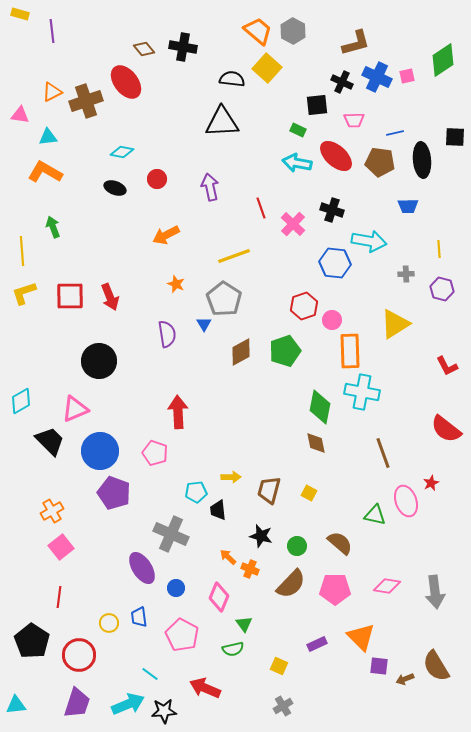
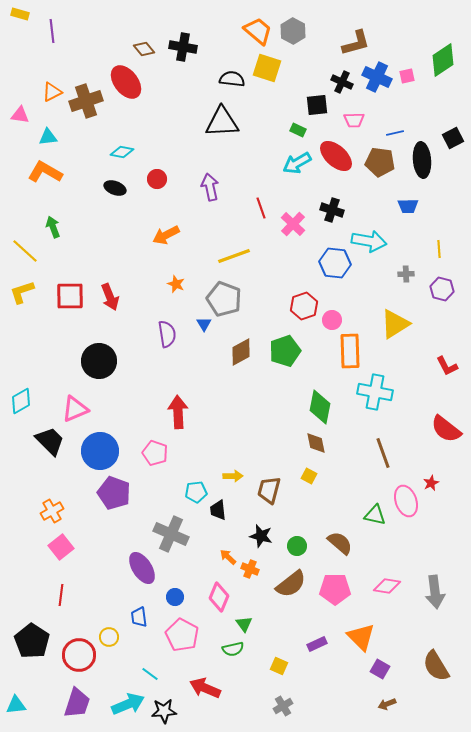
yellow square at (267, 68): rotated 24 degrees counterclockwise
black square at (455, 137): moved 2 px left, 1 px down; rotated 30 degrees counterclockwise
cyan arrow at (297, 163): rotated 40 degrees counterclockwise
yellow line at (22, 251): moved 3 px right; rotated 44 degrees counterclockwise
yellow L-shape at (24, 293): moved 2 px left, 1 px up
gray pentagon at (224, 299): rotated 12 degrees counterclockwise
cyan cross at (362, 392): moved 13 px right
yellow arrow at (231, 477): moved 2 px right, 1 px up
yellow square at (309, 493): moved 17 px up
brown semicircle at (291, 584): rotated 8 degrees clockwise
blue circle at (176, 588): moved 1 px left, 9 px down
red line at (59, 597): moved 2 px right, 2 px up
yellow circle at (109, 623): moved 14 px down
purple square at (379, 666): moved 1 px right, 3 px down; rotated 24 degrees clockwise
brown arrow at (405, 679): moved 18 px left, 25 px down
